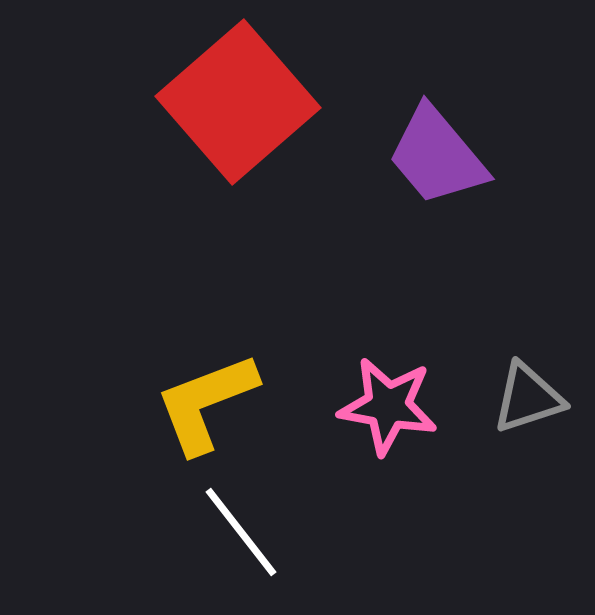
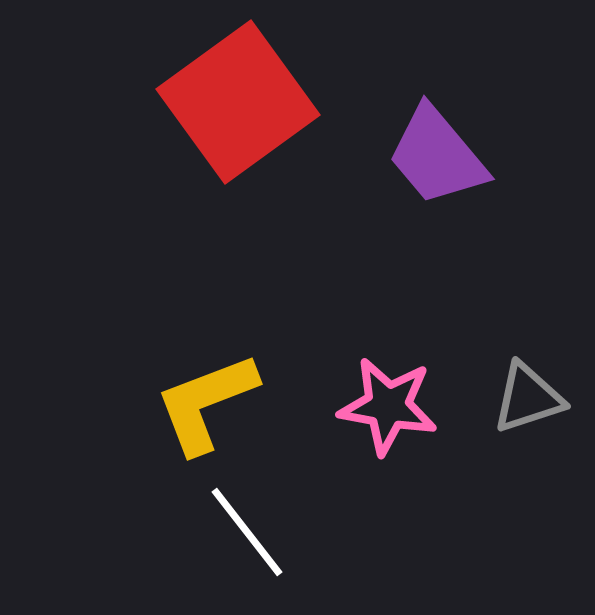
red square: rotated 5 degrees clockwise
white line: moved 6 px right
